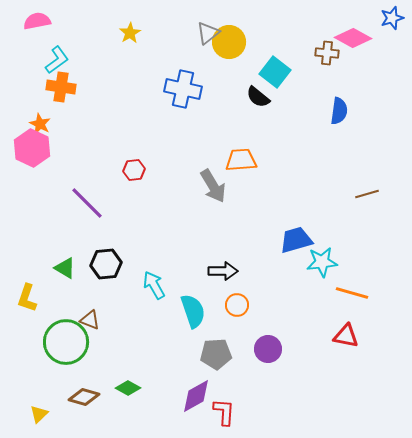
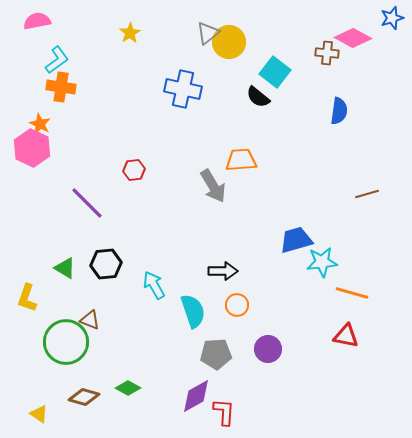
yellow triangle: rotated 42 degrees counterclockwise
